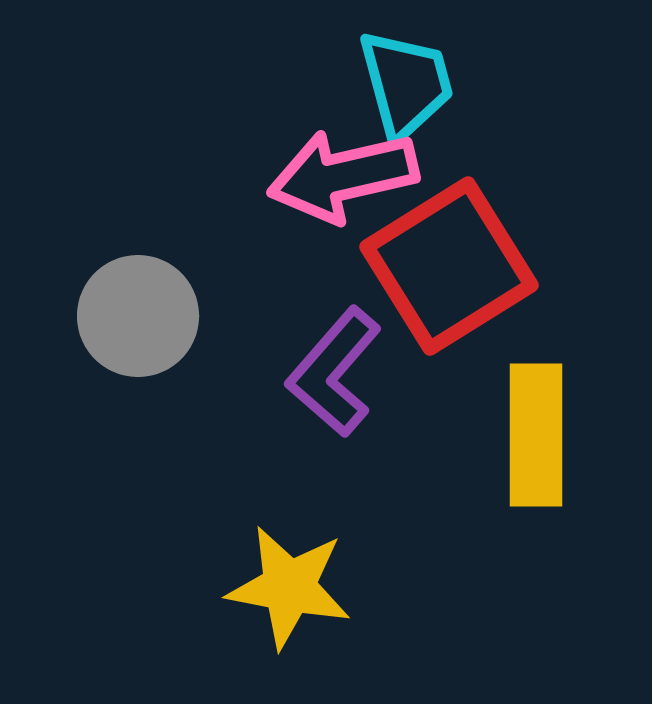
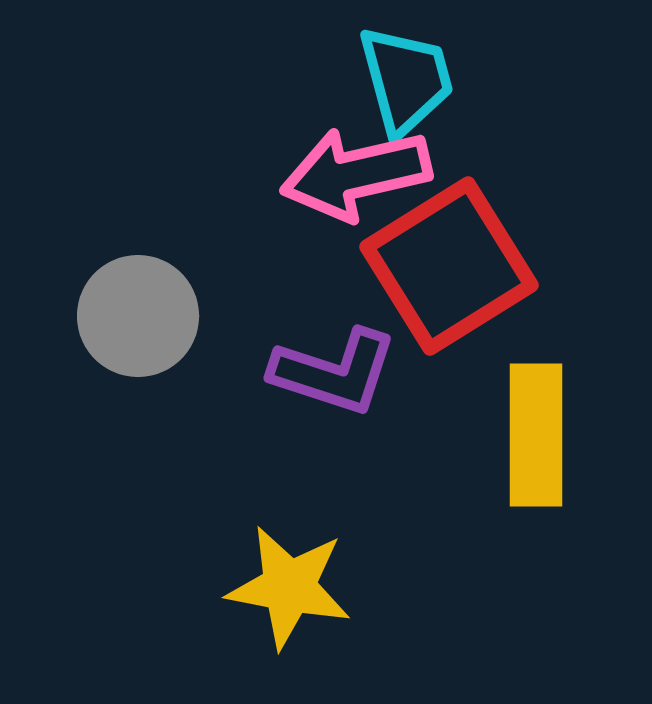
cyan trapezoid: moved 4 px up
pink arrow: moved 13 px right, 2 px up
purple L-shape: rotated 113 degrees counterclockwise
